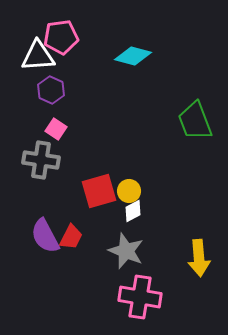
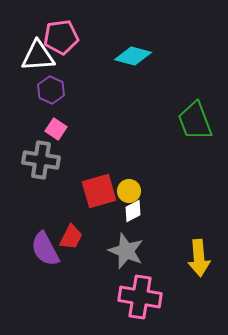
purple semicircle: moved 13 px down
